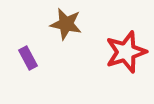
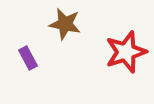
brown star: moved 1 px left
